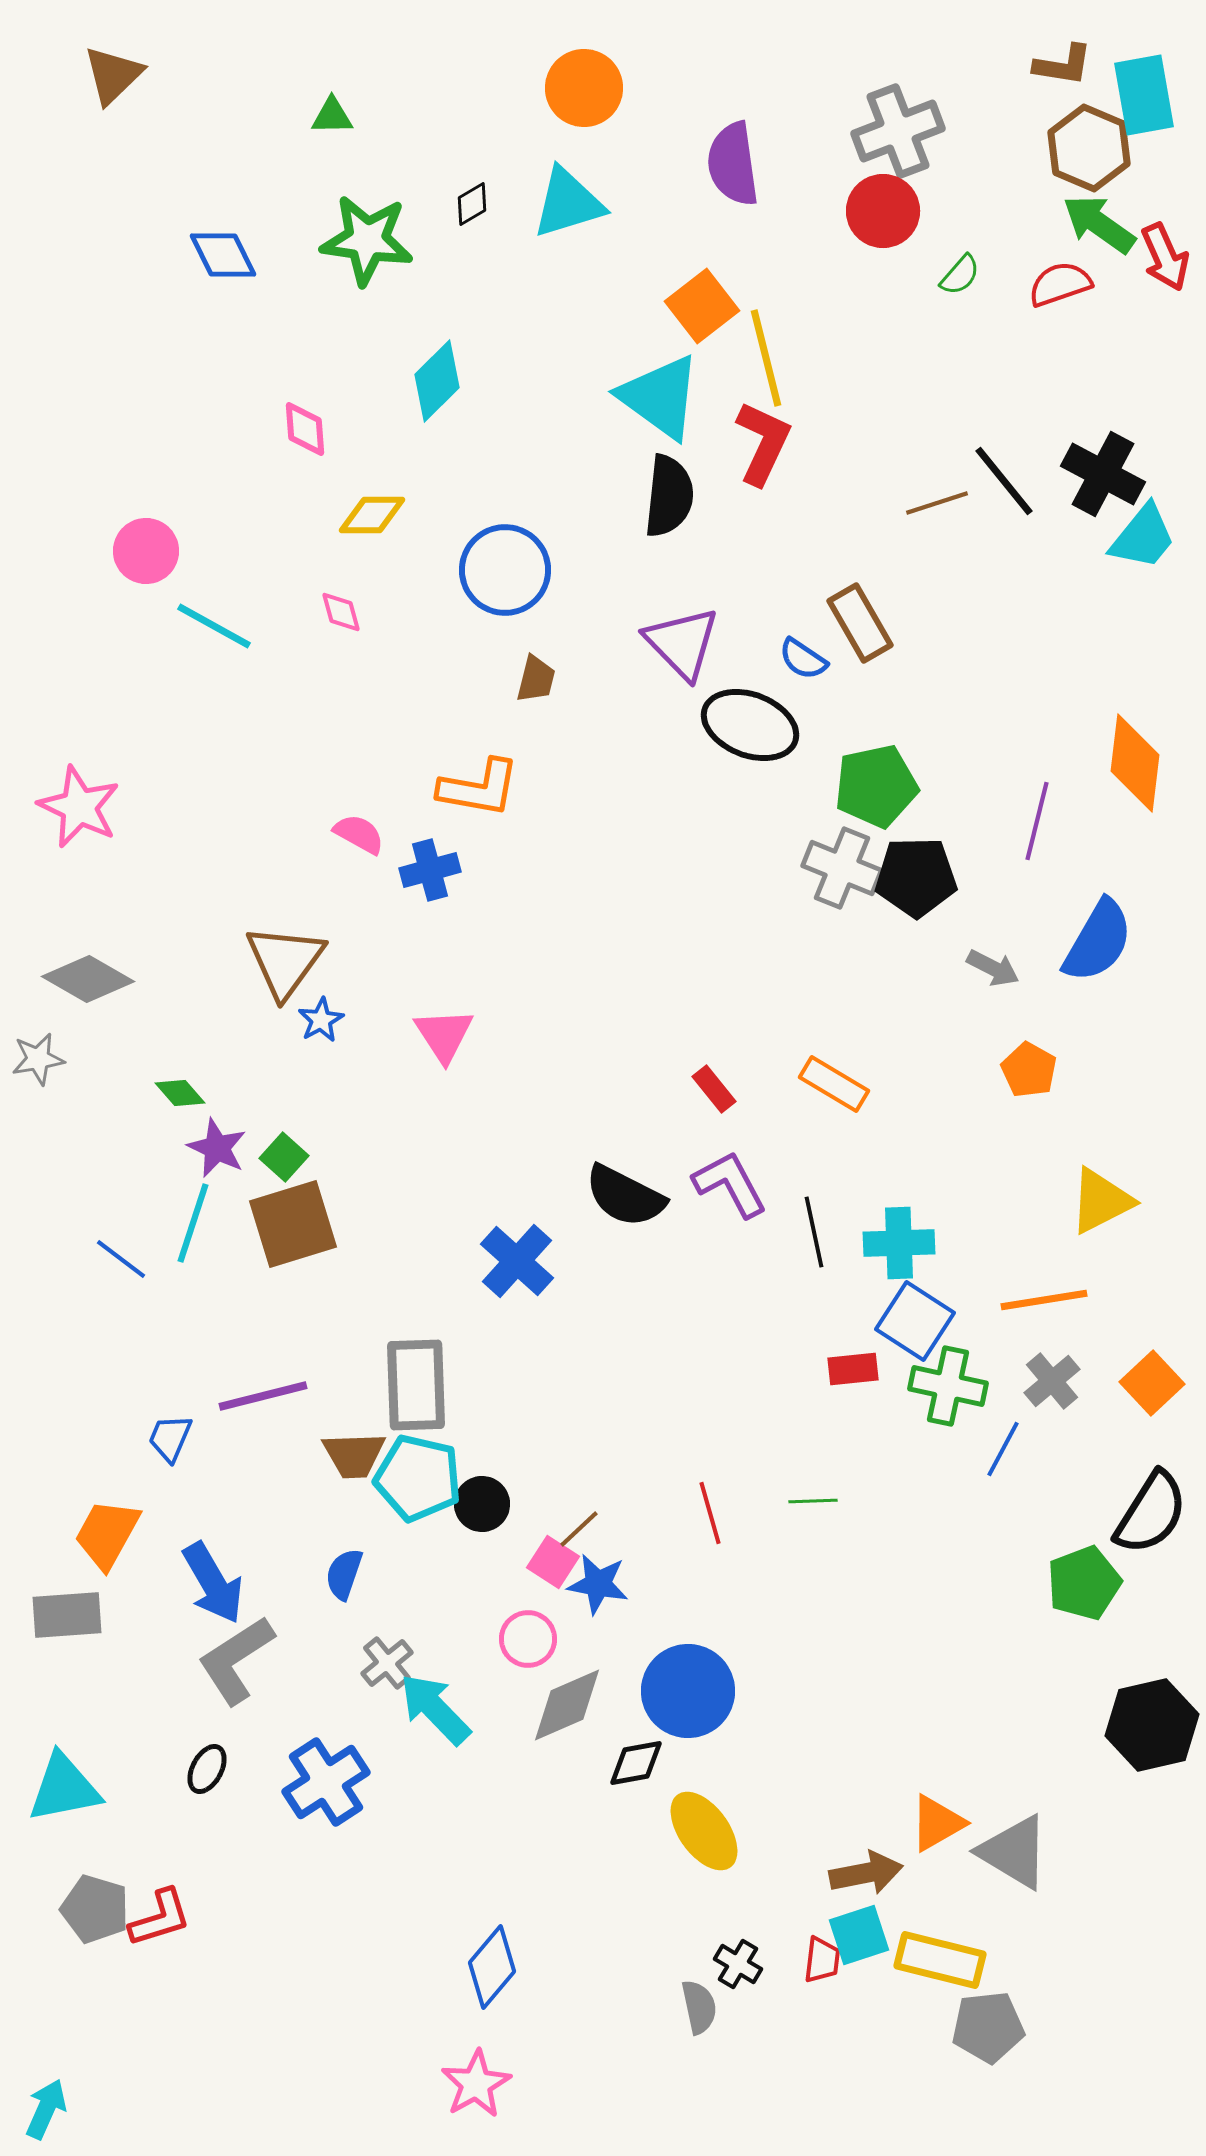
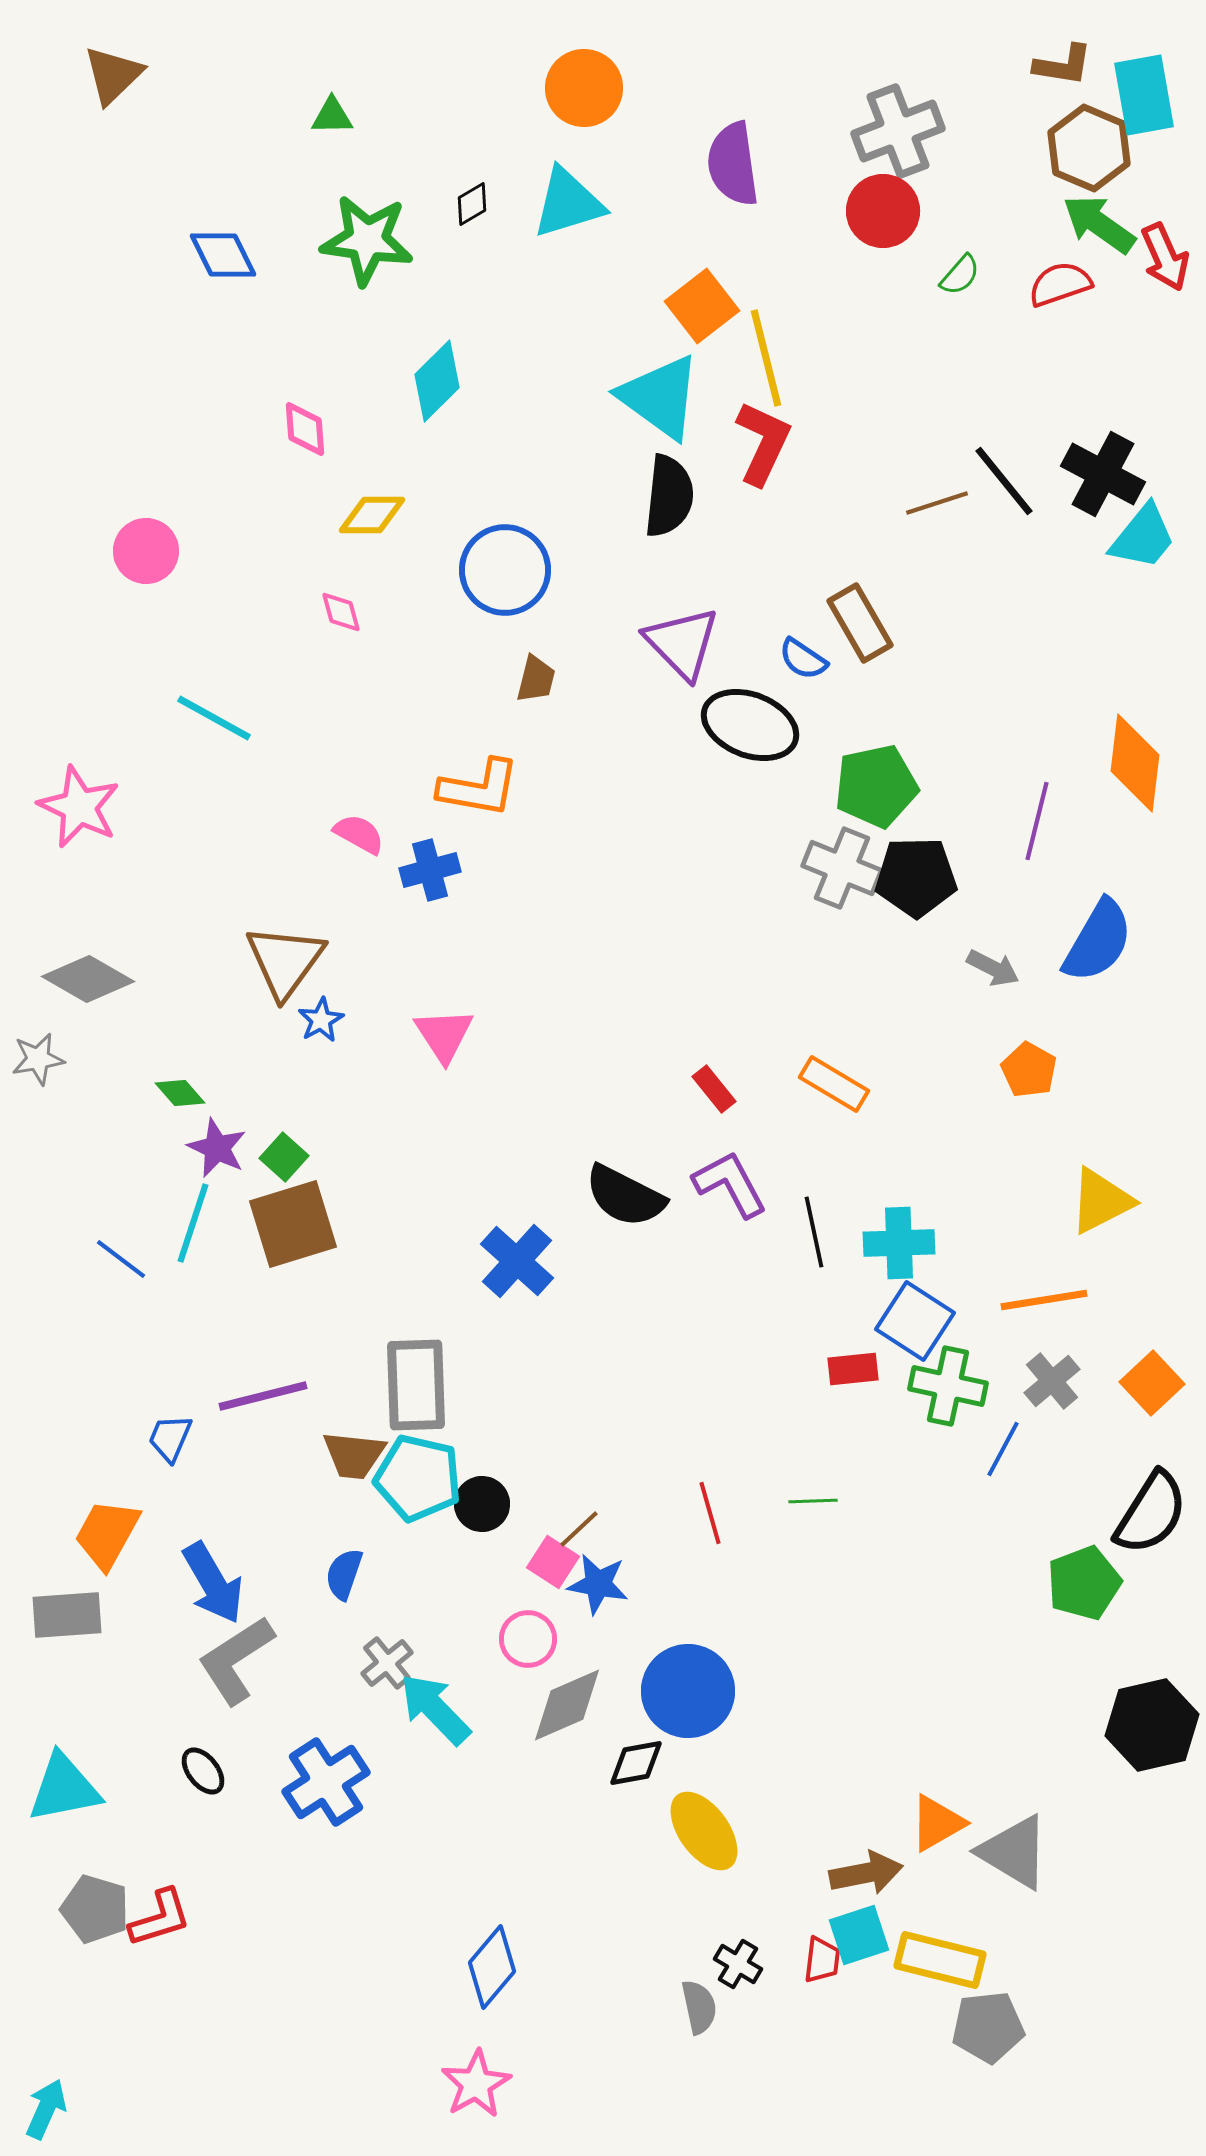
cyan line at (214, 626): moved 92 px down
brown trapezoid at (354, 1455): rotated 8 degrees clockwise
black ellipse at (207, 1769): moved 4 px left, 2 px down; rotated 66 degrees counterclockwise
